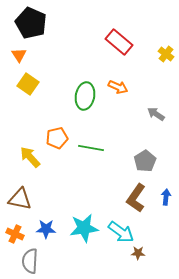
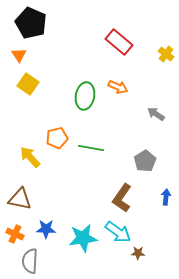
brown L-shape: moved 14 px left
cyan star: moved 1 px left, 10 px down
cyan arrow: moved 3 px left
